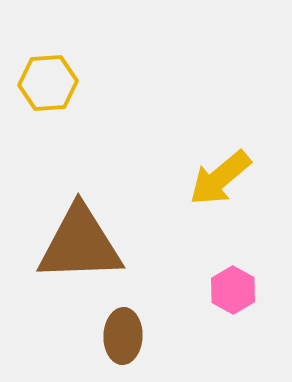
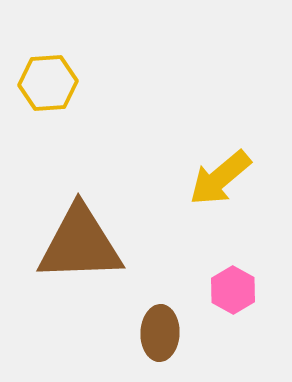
brown ellipse: moved 37 px right, 3 px up
